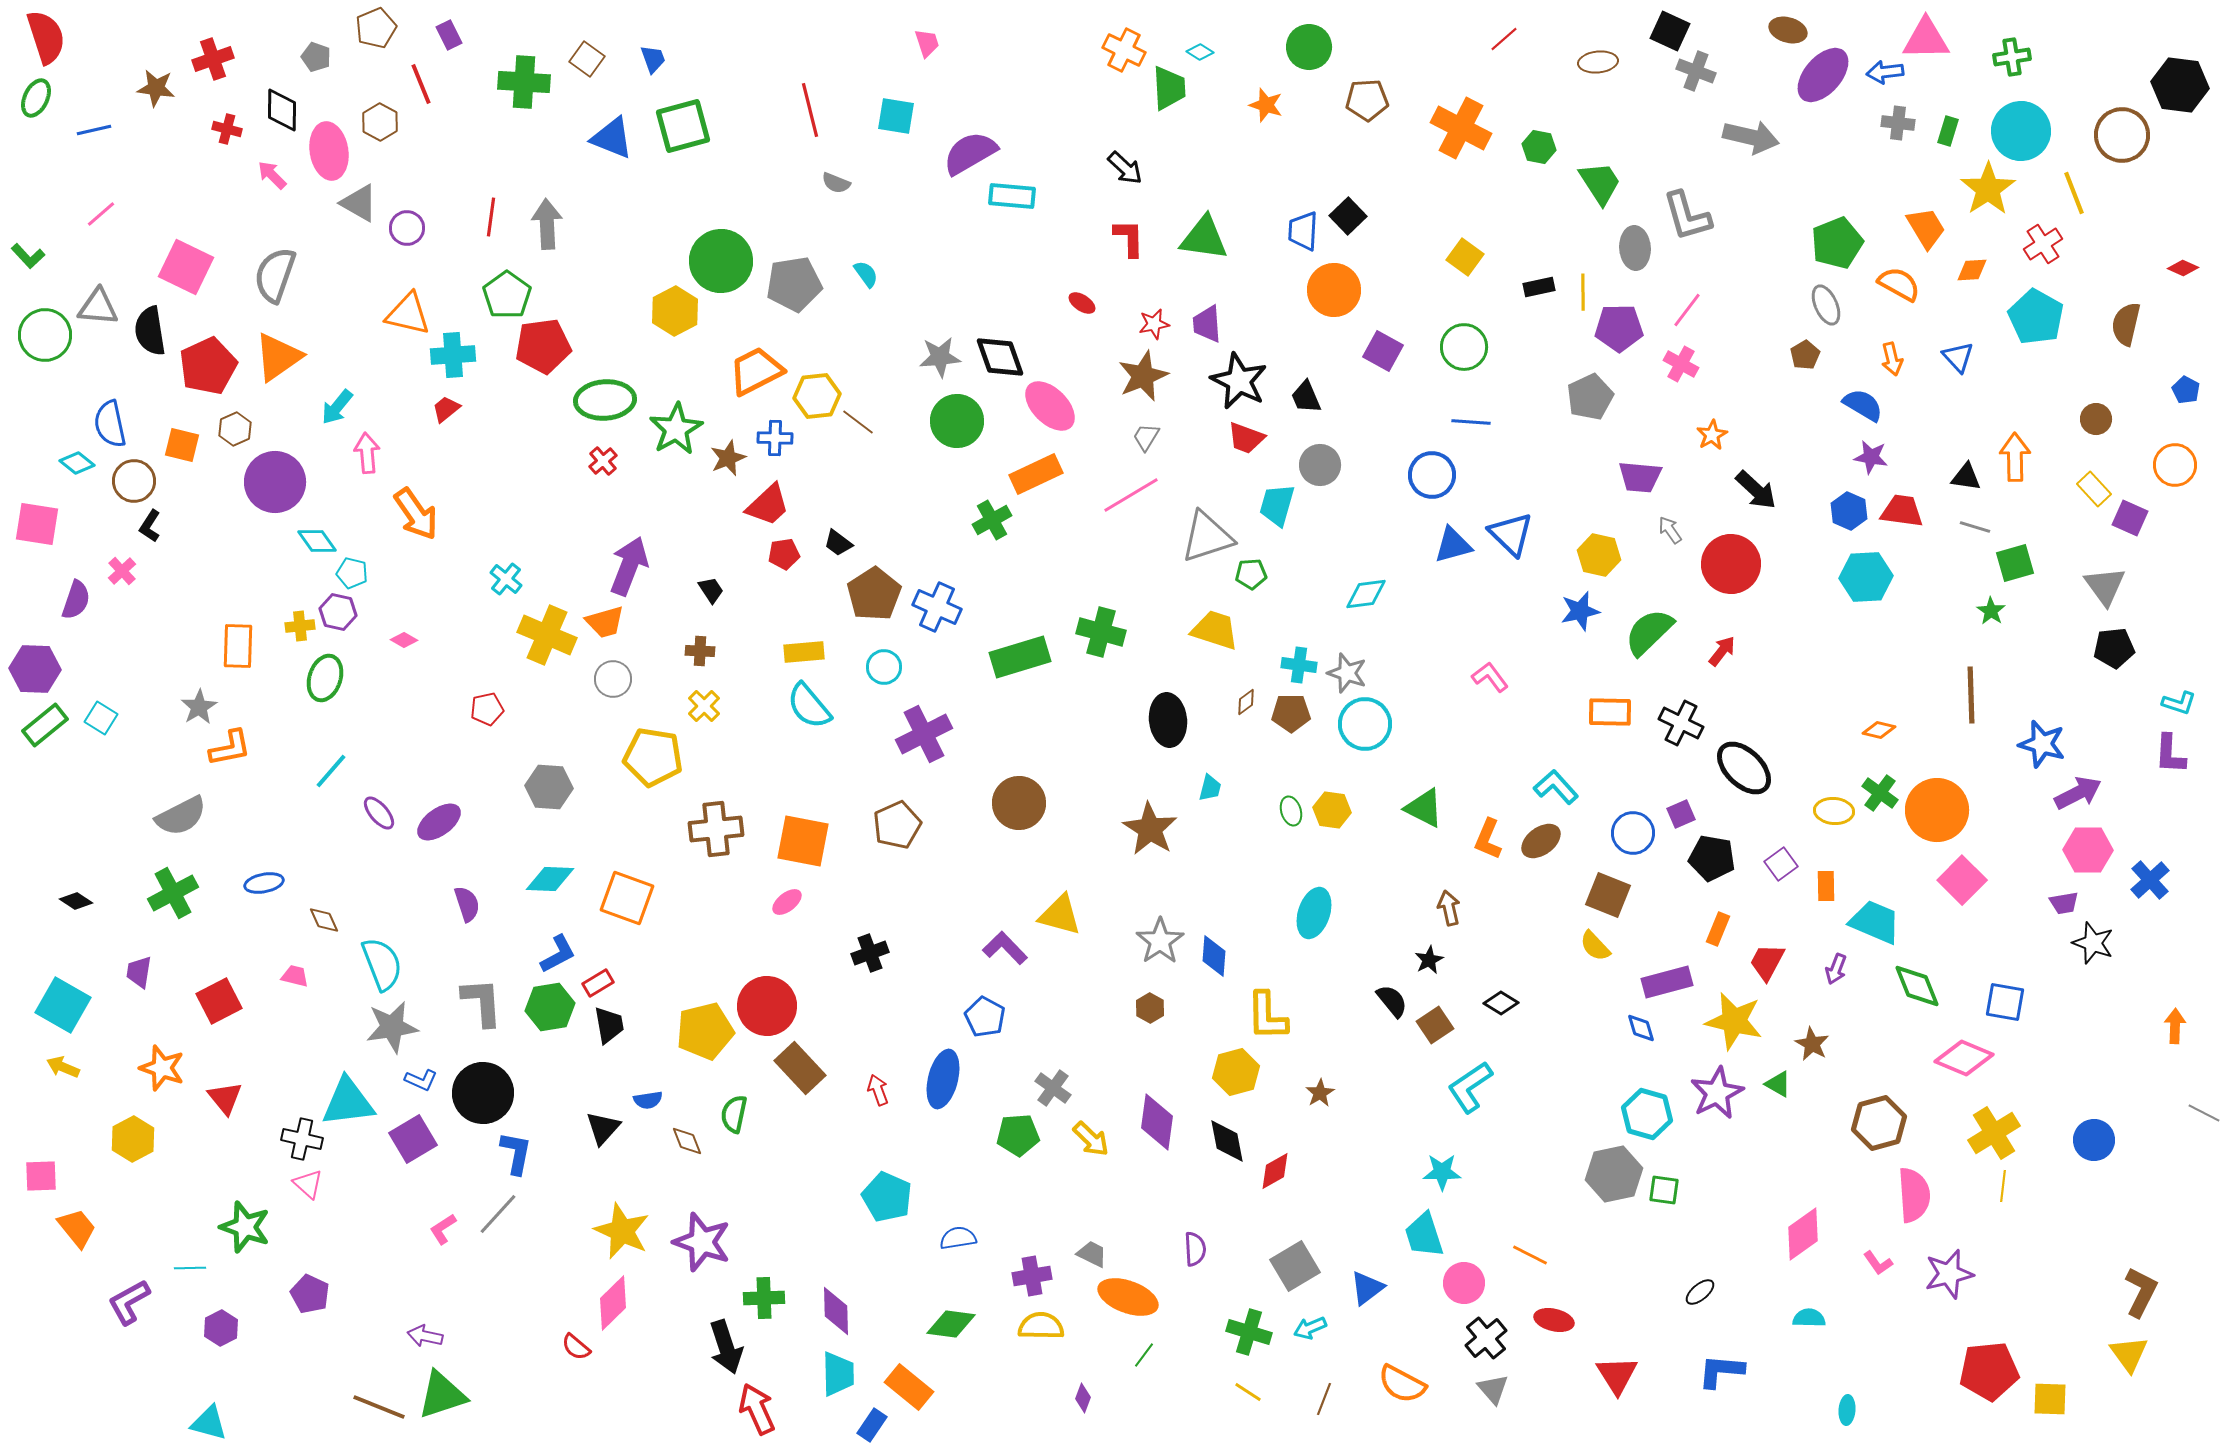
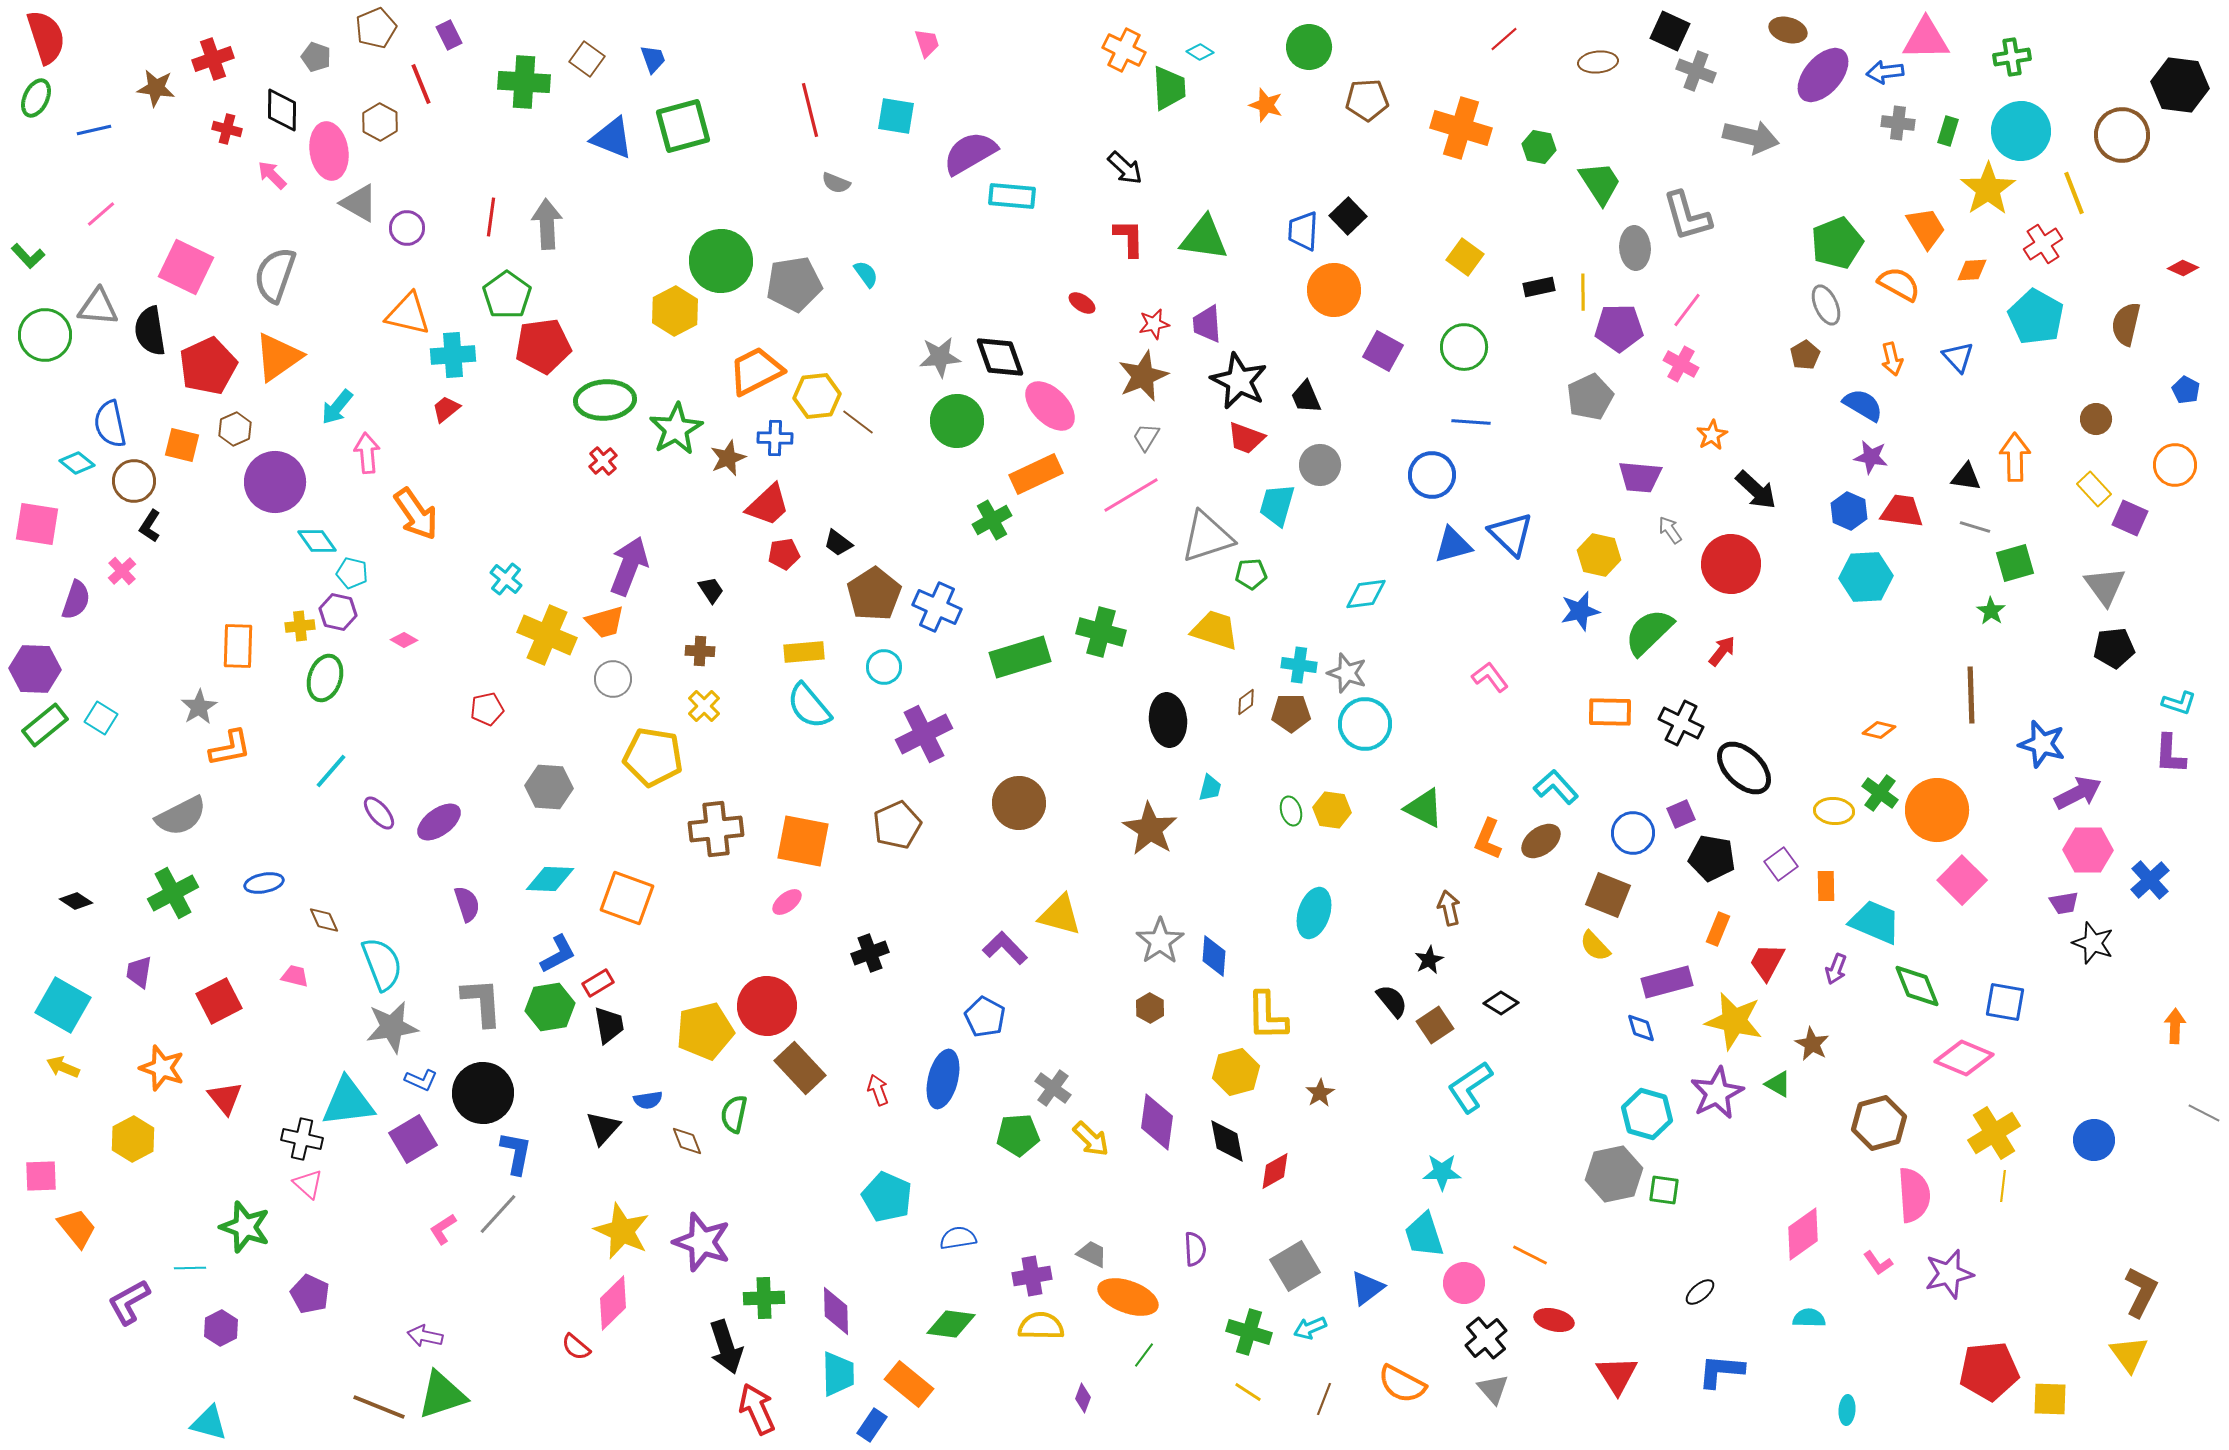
orange cross at (1461, 128): rotated 10 degrees counterclockwise
orange rectangle at (909, 1387): moved 3 px up
